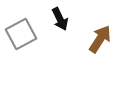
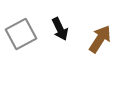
black arrow: moved 10 px down
